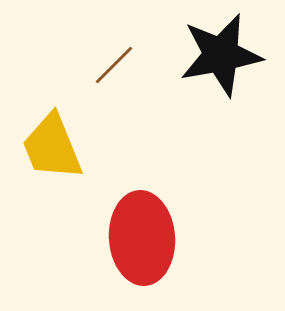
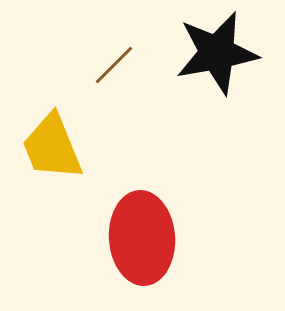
black star: moved 4 px left, 2 px up
